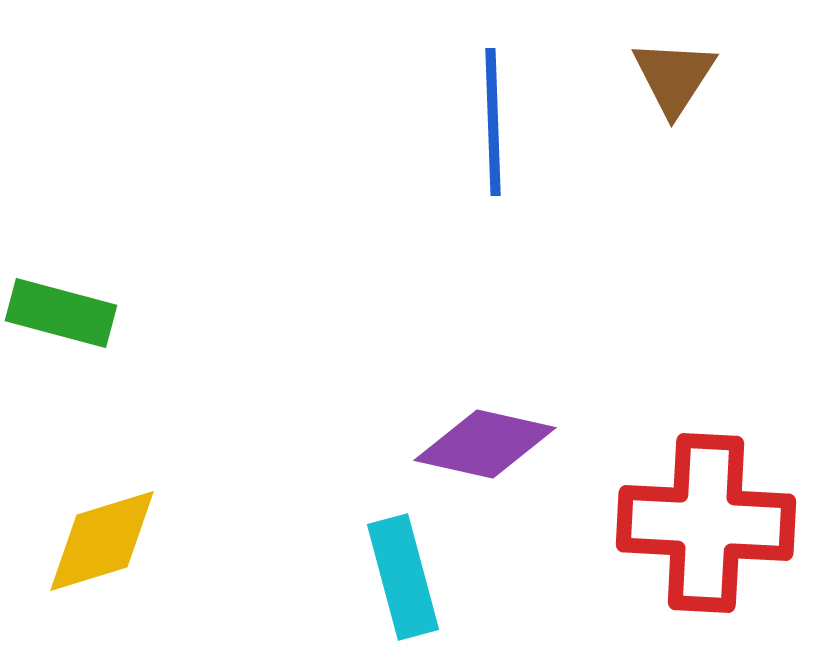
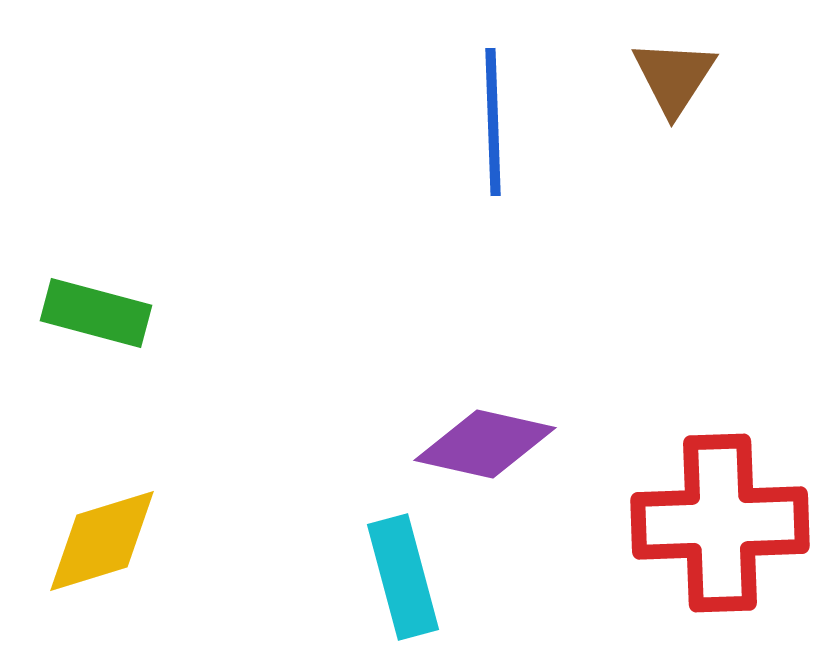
green rectangle: moved 35 px right
red cross: moved 14 px right; rotated 5 degrees counterclockwise
